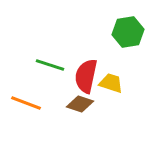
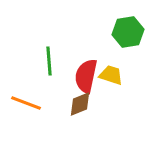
green line: moved 1 px left, 4 px up; rotated 68 degrees clockwise
yellow trapezoid: moved 8 px up
brown diamond: rotated 40 degrees counterclockwise
